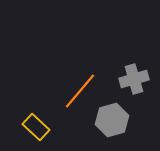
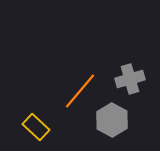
gray cross: moved 4 px left
gray hexagon: rotated 16 degrees counterclockwise
